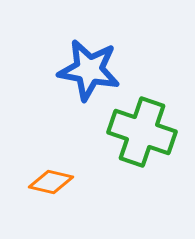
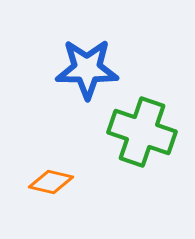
blue star: moved 2 px left, 1 px up; rotated 10 degrees counterclockwise
